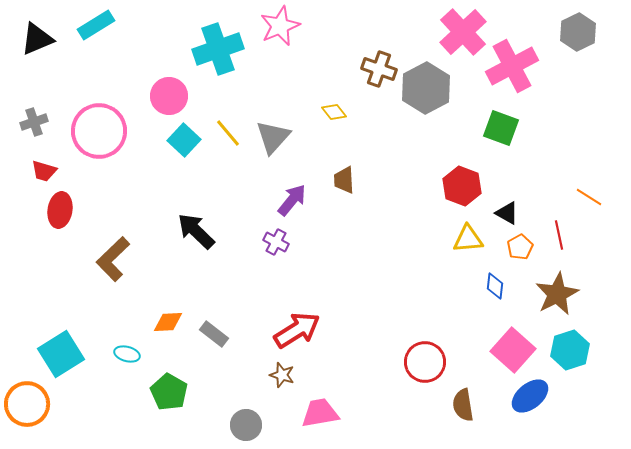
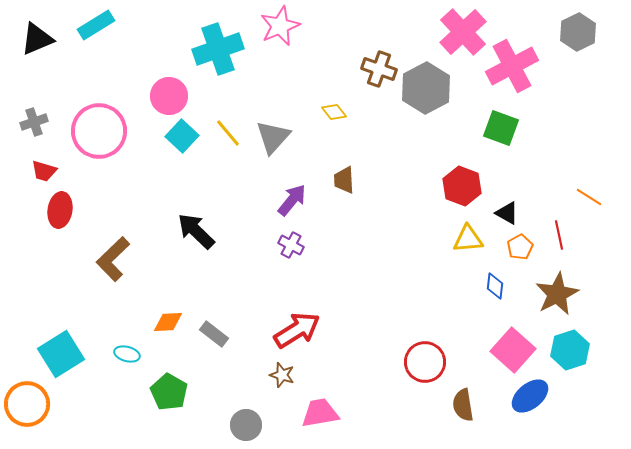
cyan square at (184, 140): moved 2 px left, 4 px up
purple cross at (276, 242): moved 15 px right, 3 px down
